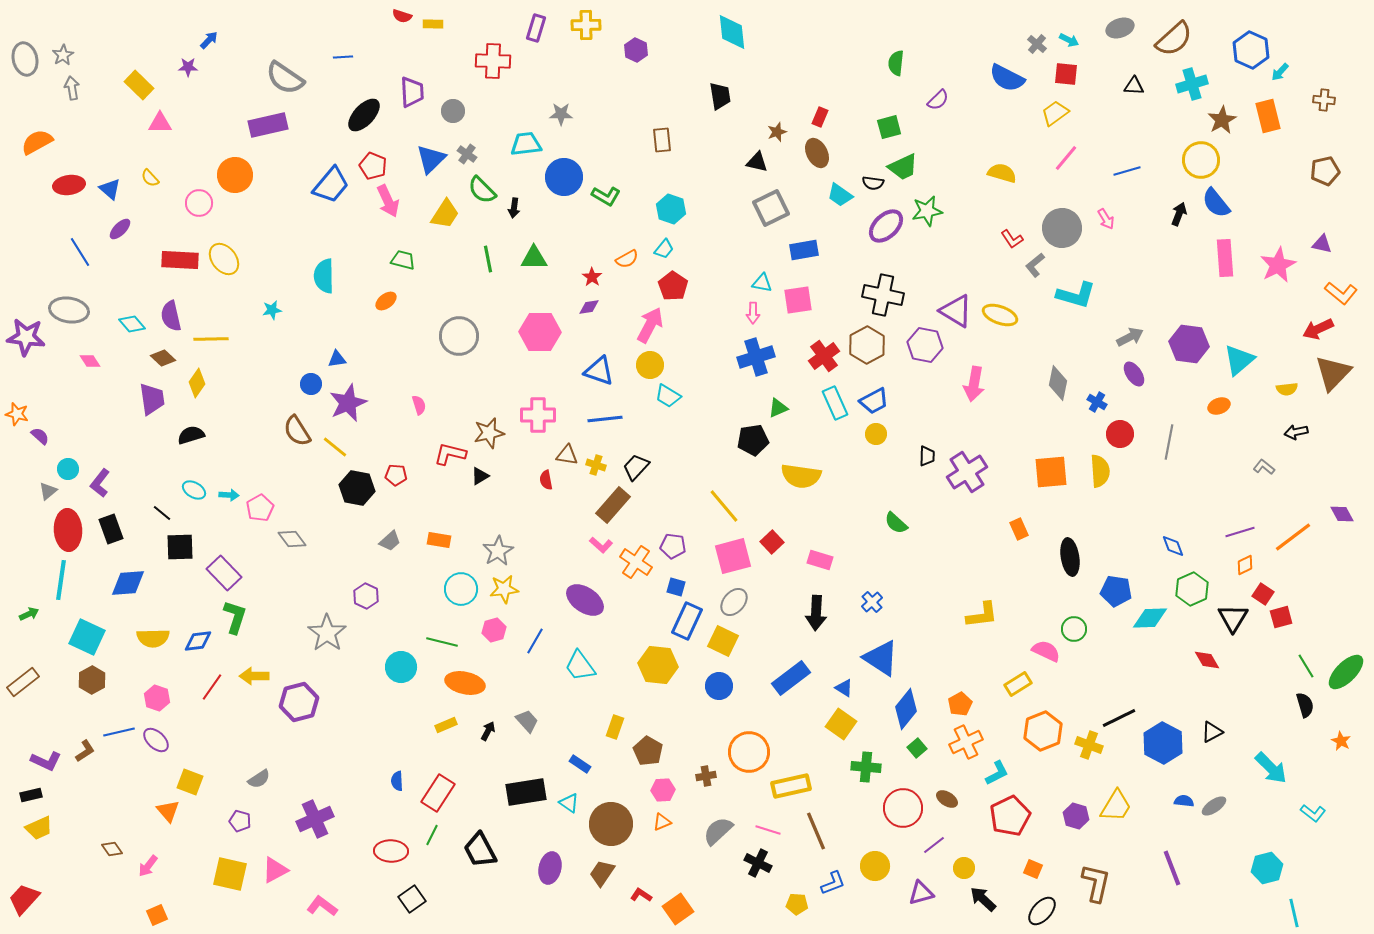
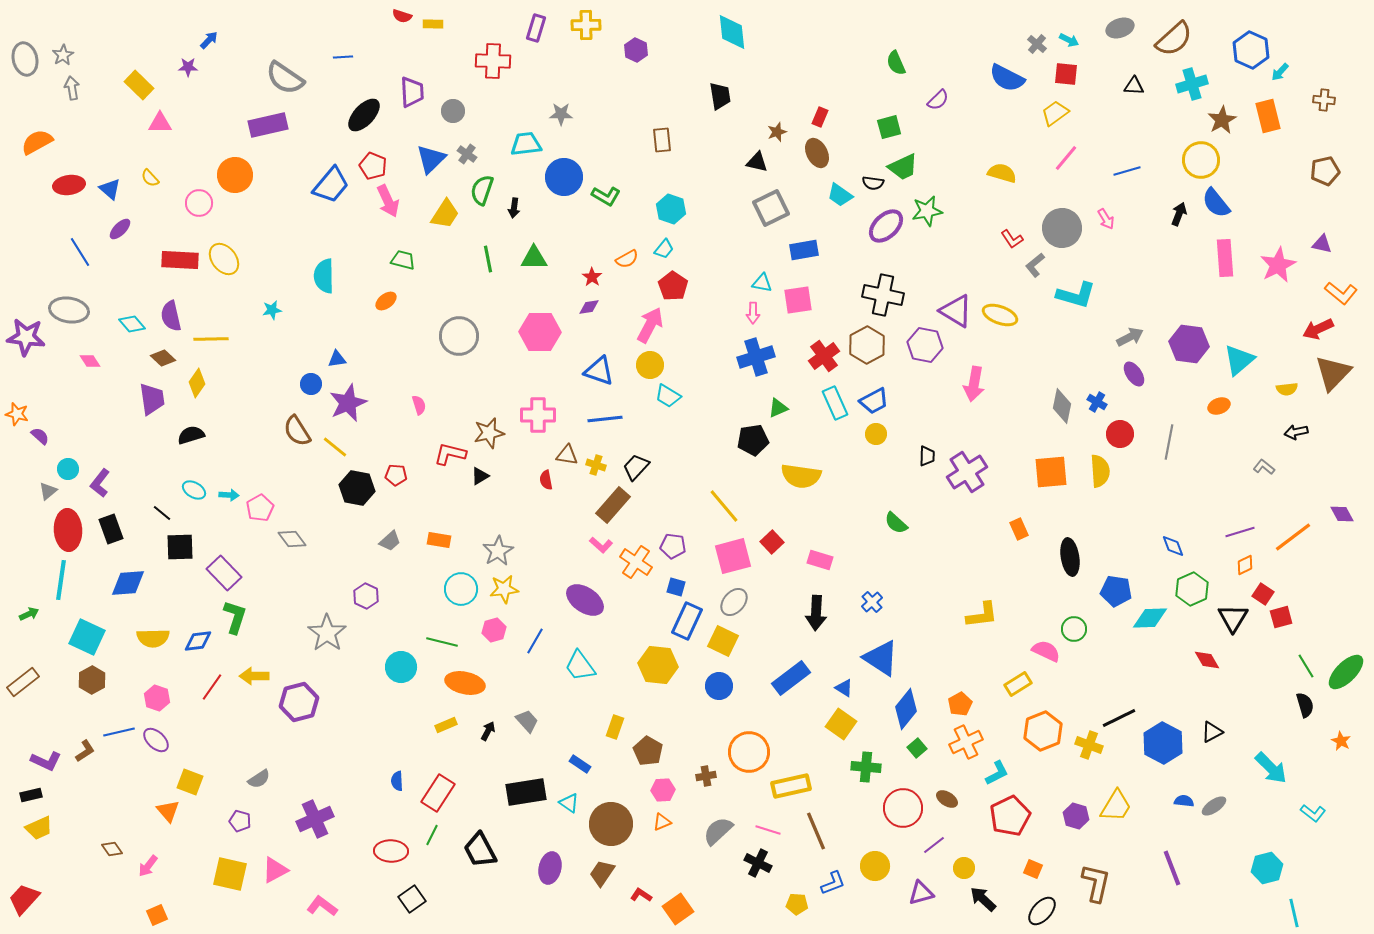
green semicircle at (896, 63): rotated 30 degrees counterclockwise
green semicircle at (482, 190): rotated 64 degrees clockwise
gray diamond at (1058, 383): moved 4 px right, 23 px down
